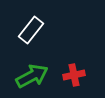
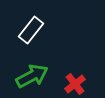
red cross: moved 1 px right, 9 px down; rotated 25 degrees counterclockwise
